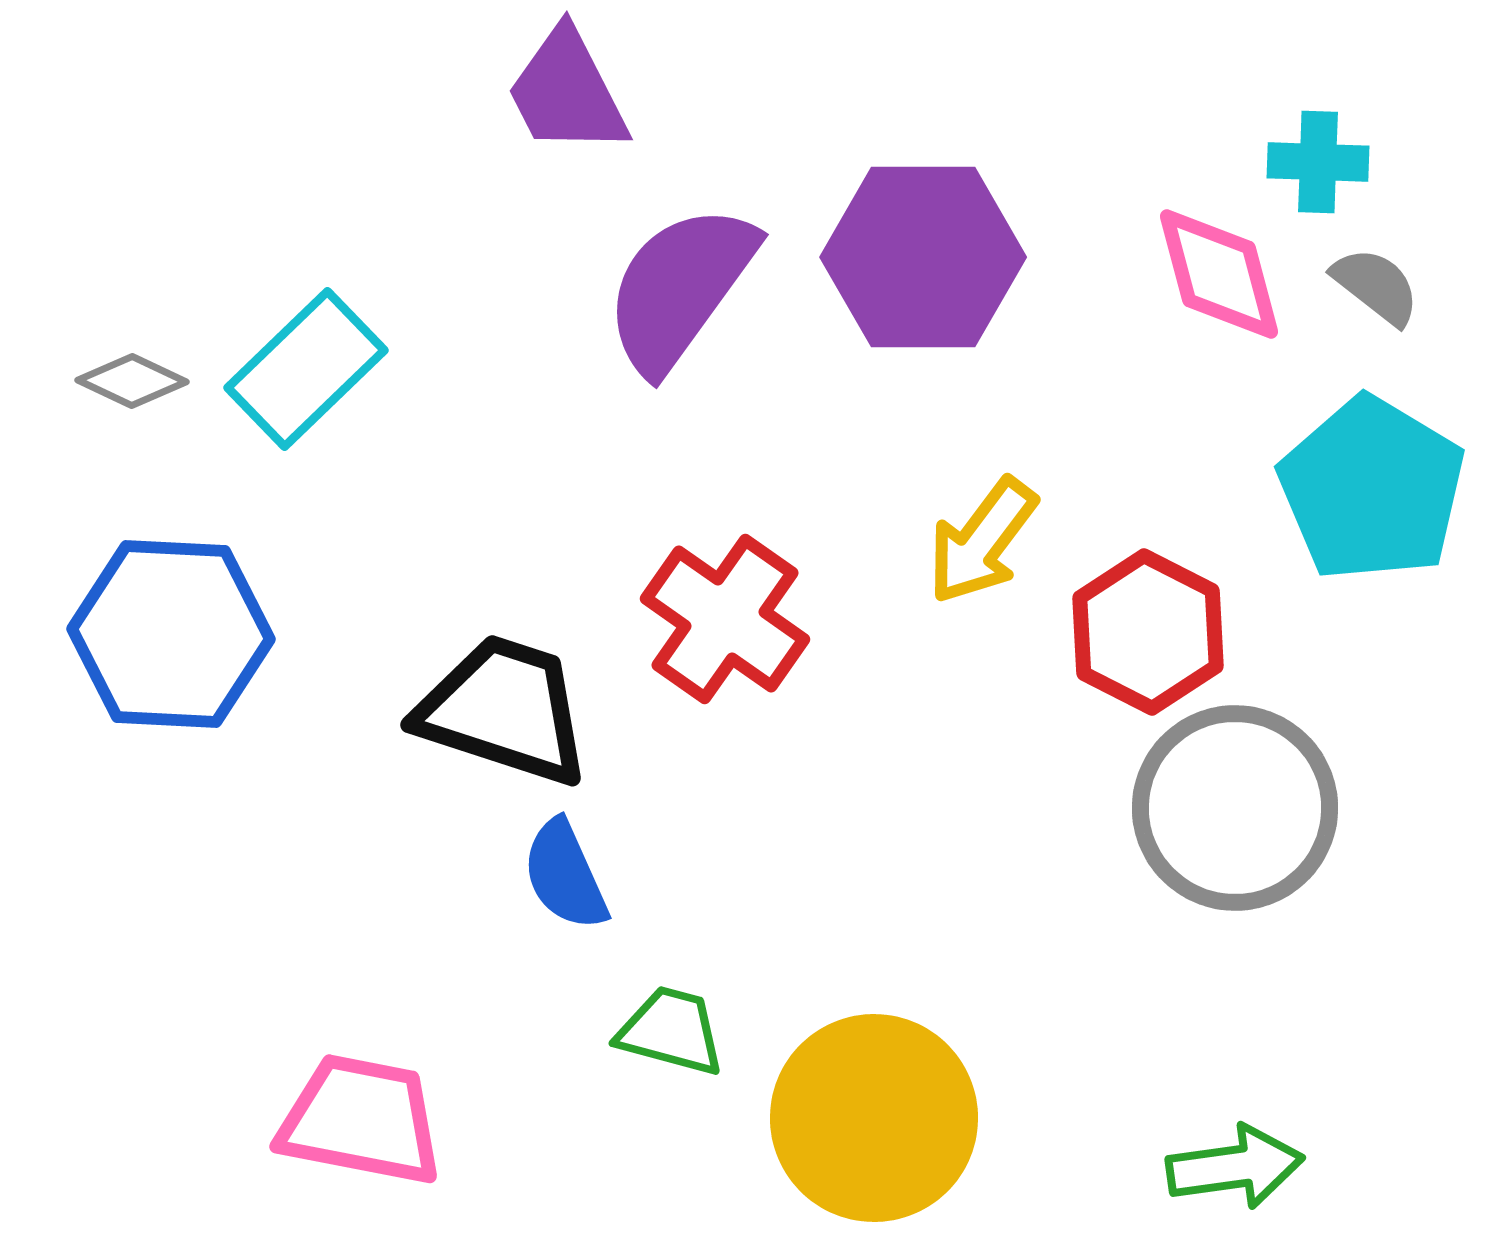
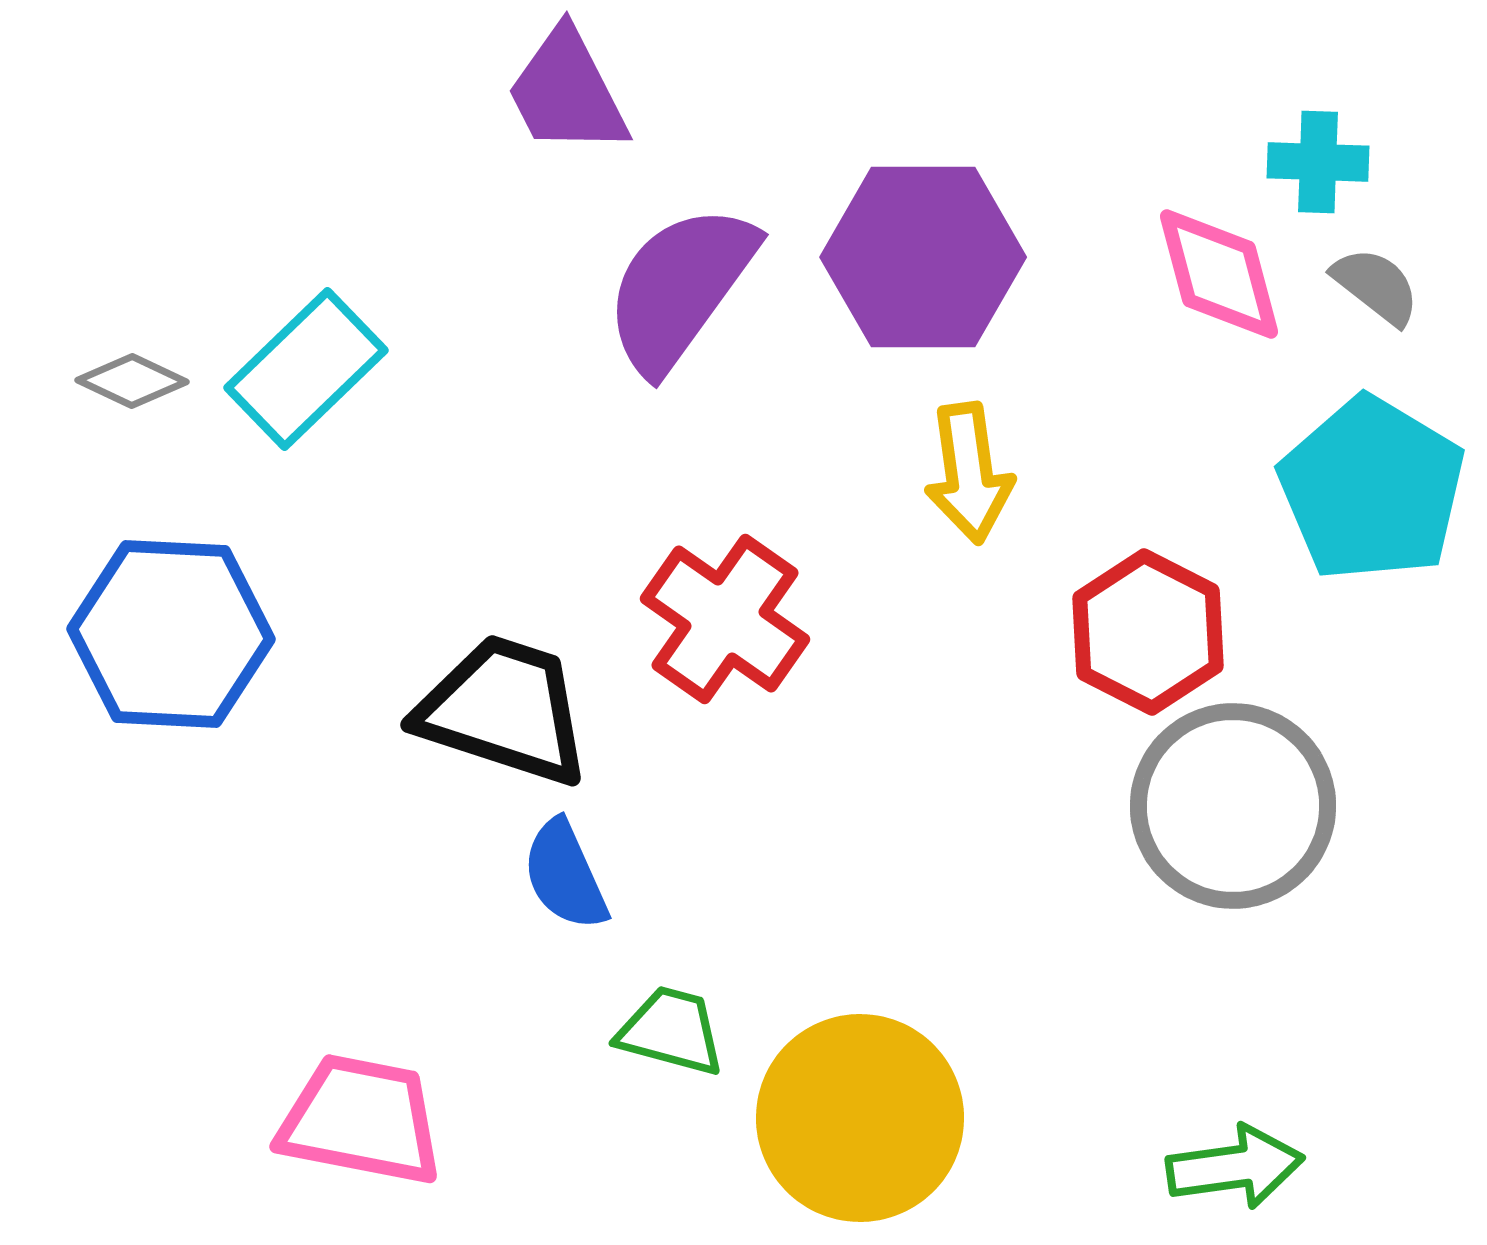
yellow arrow: moved 13 px left, 68 px up; rotated 45 degrees counterclockwise
gray circle: moved 2 px left, 2 px up
yellow circle: moved 14 px left
